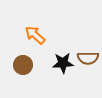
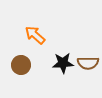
brown semicircle: moved 5 px down
brown circle: moved 2 px left
